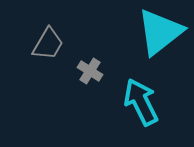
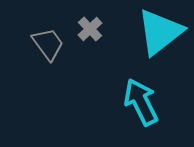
gray trapezoid: rotated 66 degrees counterclockwise
gray cross: moved 42 px up; rotated 15 degrees clockwise
